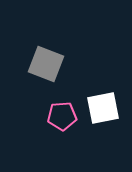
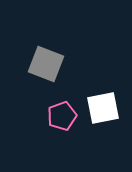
pink pentagon: rotated 16 degrees counterclockwise
